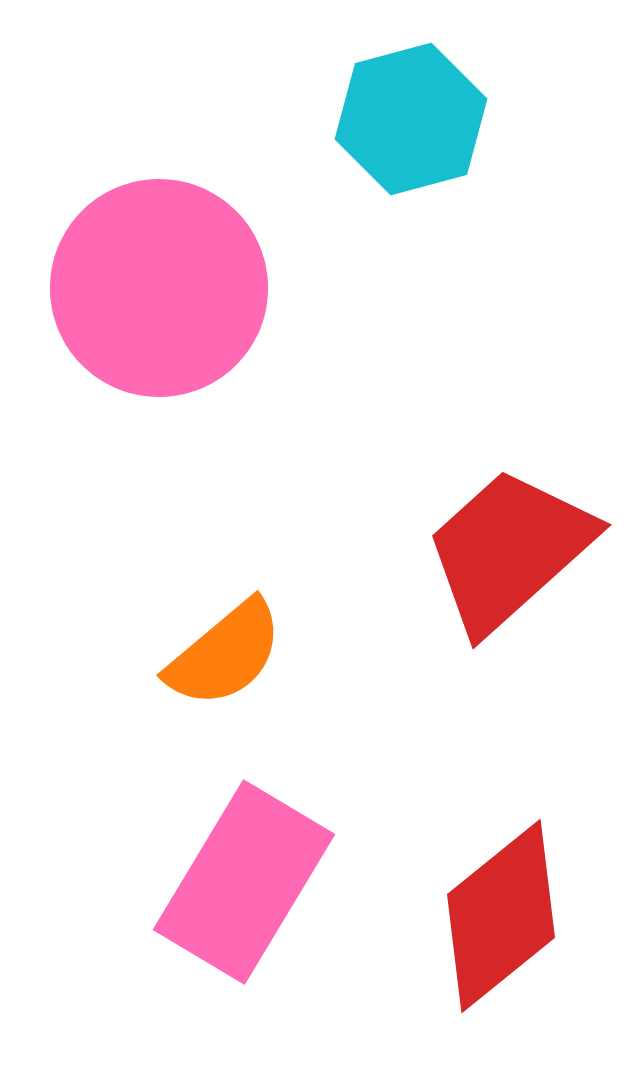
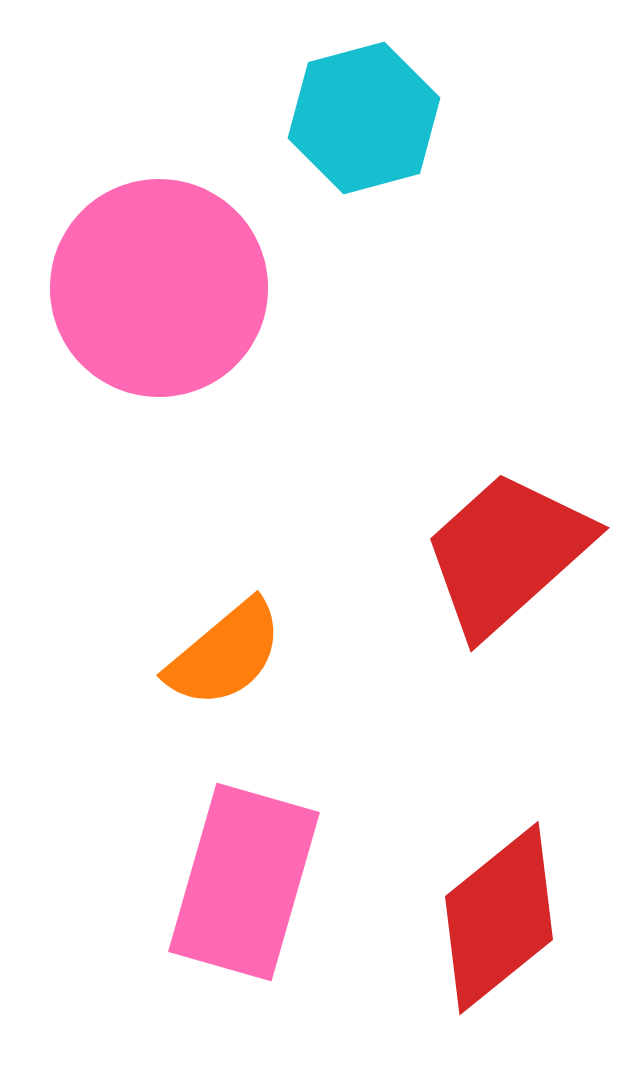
cyan hexagon: moved 47 px left, 1 px up
red trapezoid: moved 2 px left, 3 px down
pink rectangle: rotated 15 degrees counterclockwise
red diamond: moved 2 px left, 2 px down
